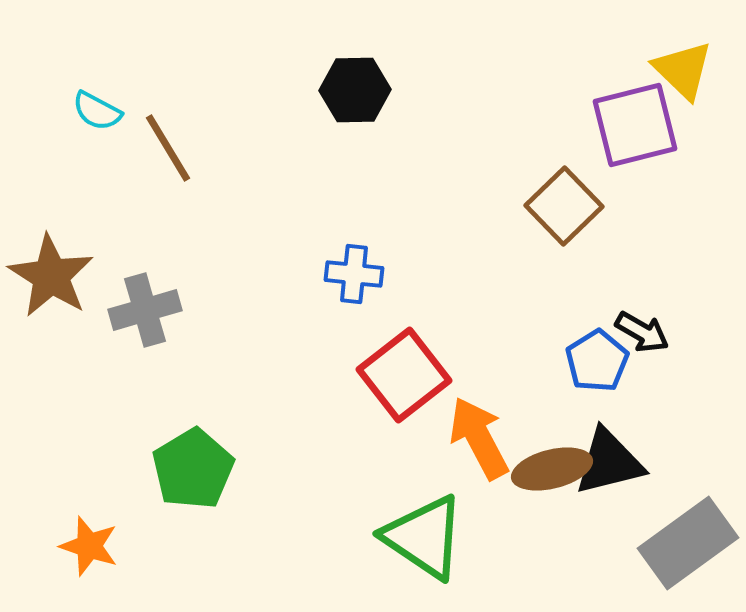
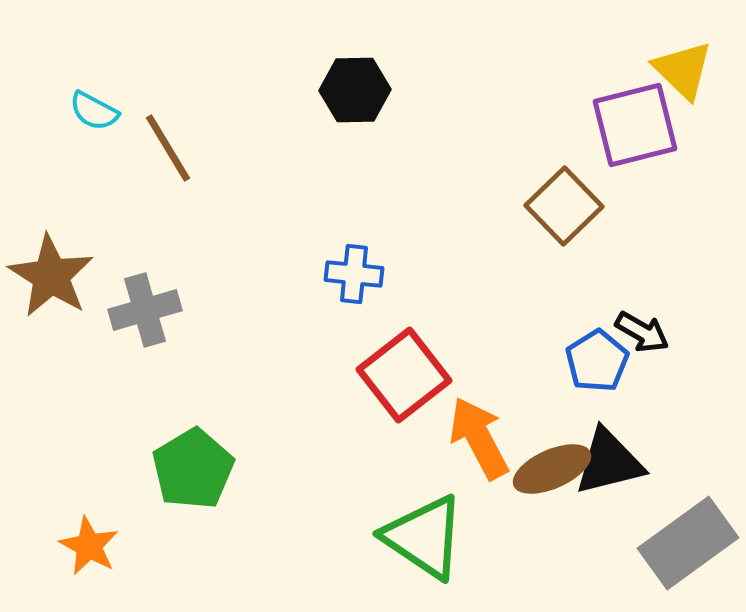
cyan semicircle: moved 3 px left
brown ellipse: rotated 10 degrees counterclockwise
orange star: rotated 10 degrees clockwise
